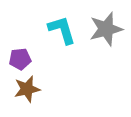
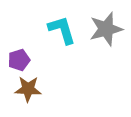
purple pentagon: moved 1 px left, 1 px down; rotated 10 degrees counterclockwise
brown star: moved 1 px right; rotated 16 degrees clockwise
